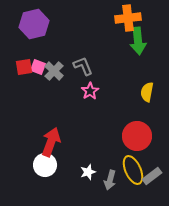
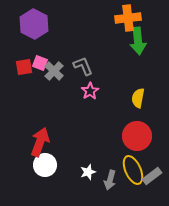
purple hexagon: rotated 20 degrees counterclockwise
pink square: moved 2 px right, 4 px up
yellow semicircle: moved 9 px left, 6 px down
red arrow: moved 11 px left
